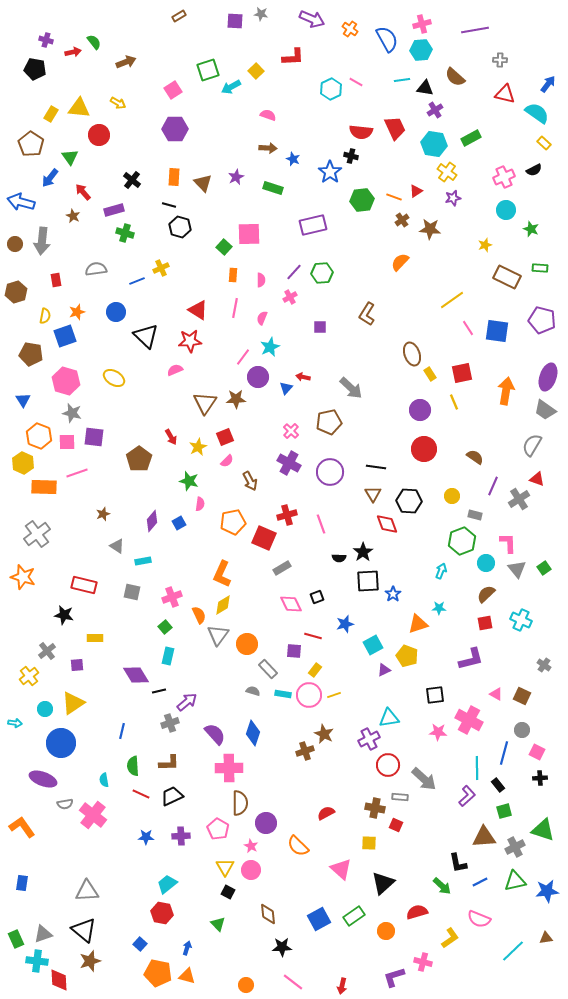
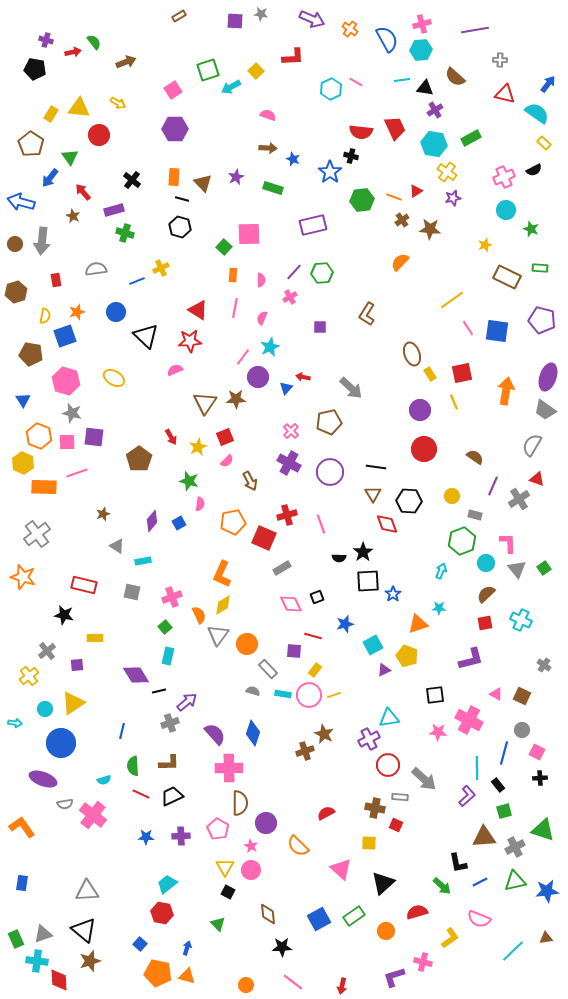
black line at (169, 205): moved 13 px right, 6 px up
cyan semicircle at (104, 780): rotated 96 degrees counterclockwise
